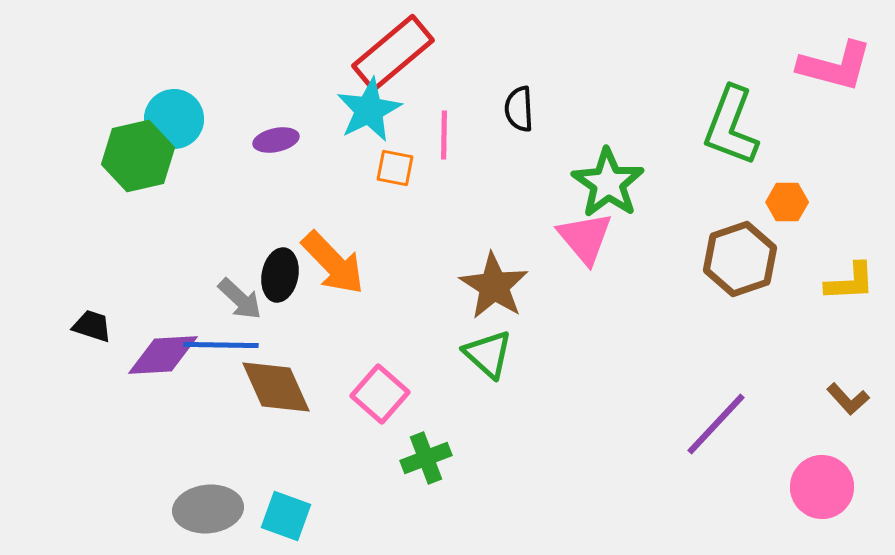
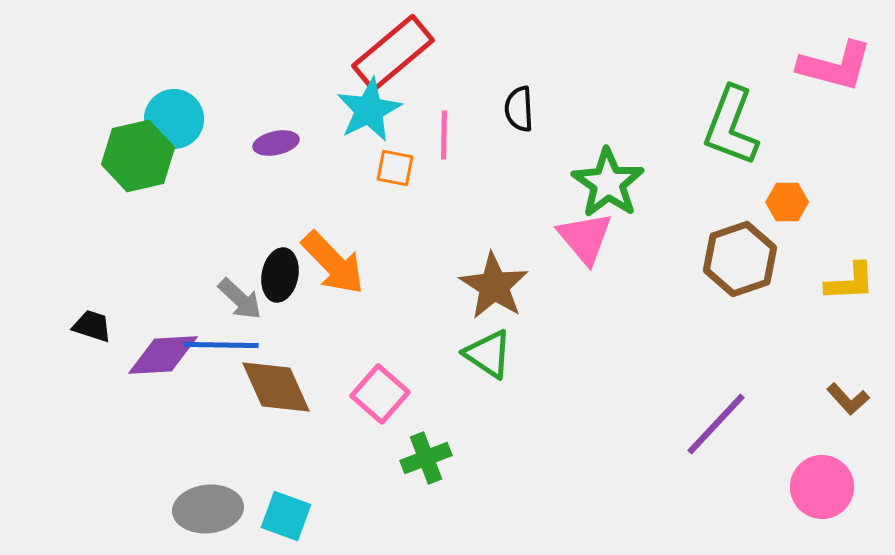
purple ellipse: moved 3 px down
green triangle: rotated 8 degrees counterclockwise
